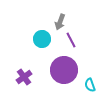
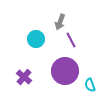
cyan circle: moved 6 px left
purple circle: moved 1 px right, 1 px down
purple cross: rotated 14 degrees counterclockwise
